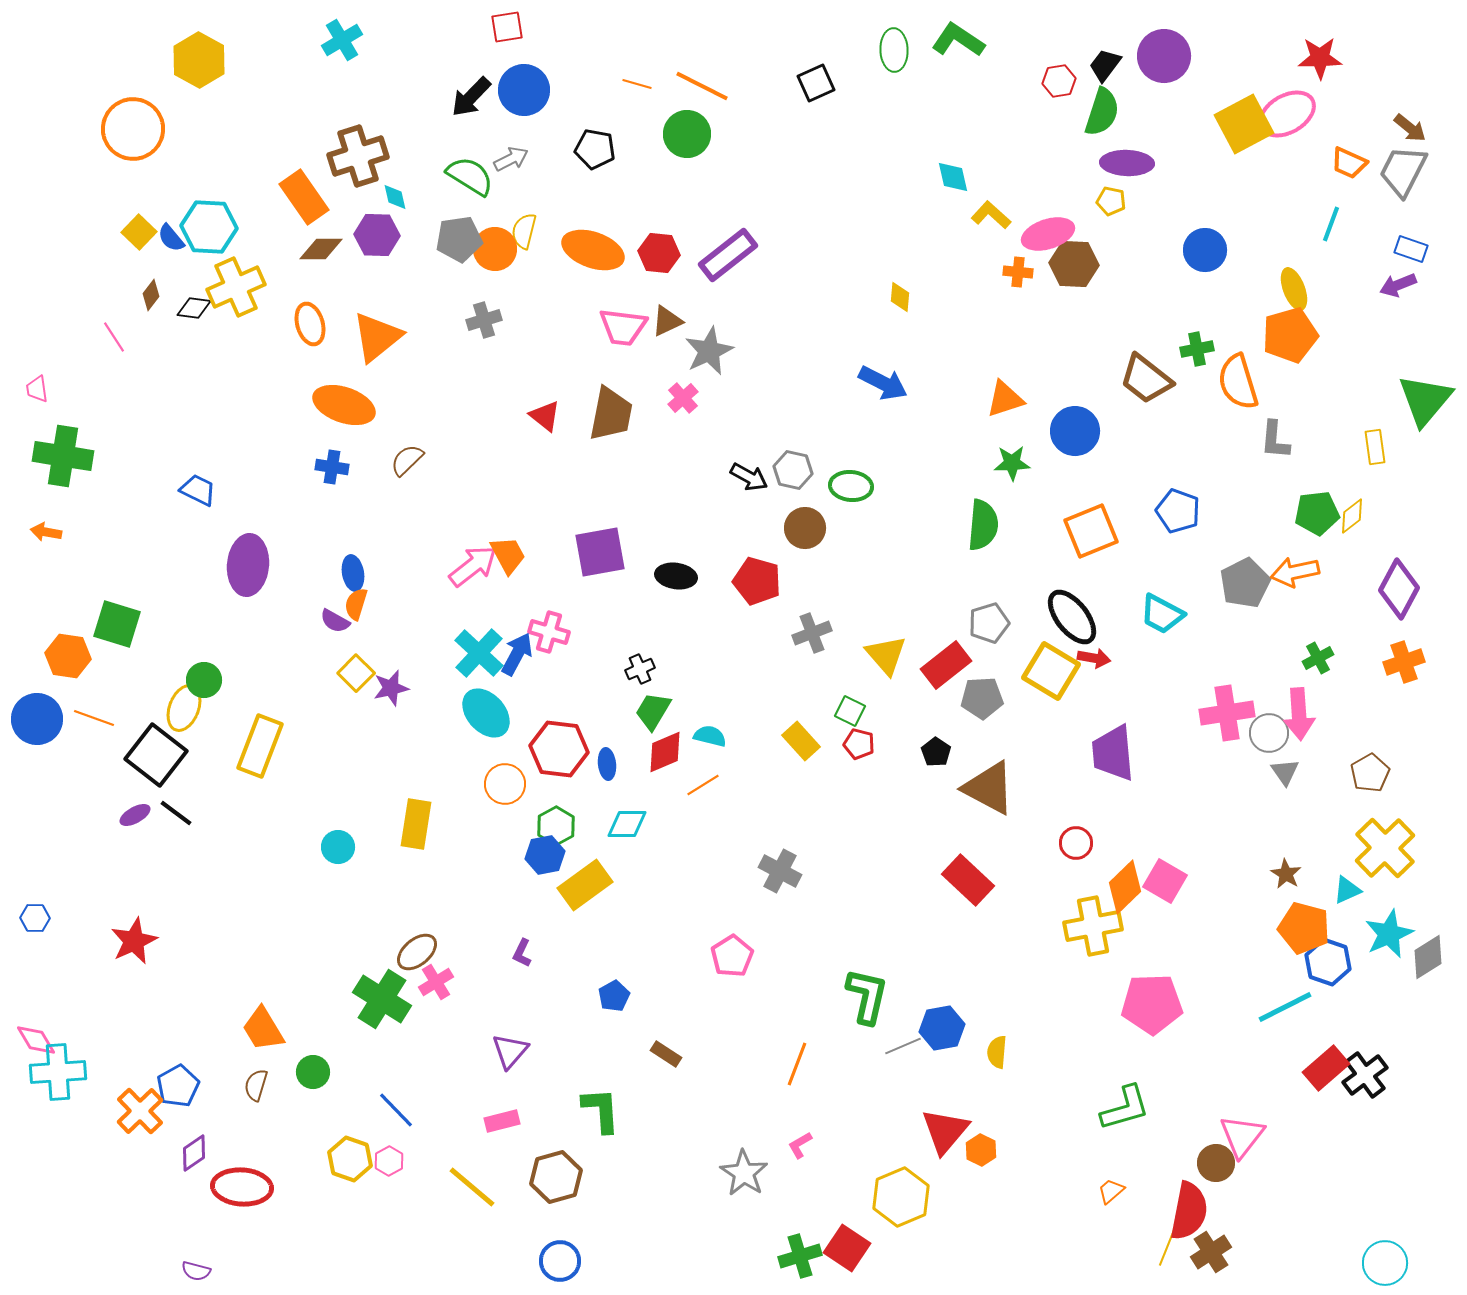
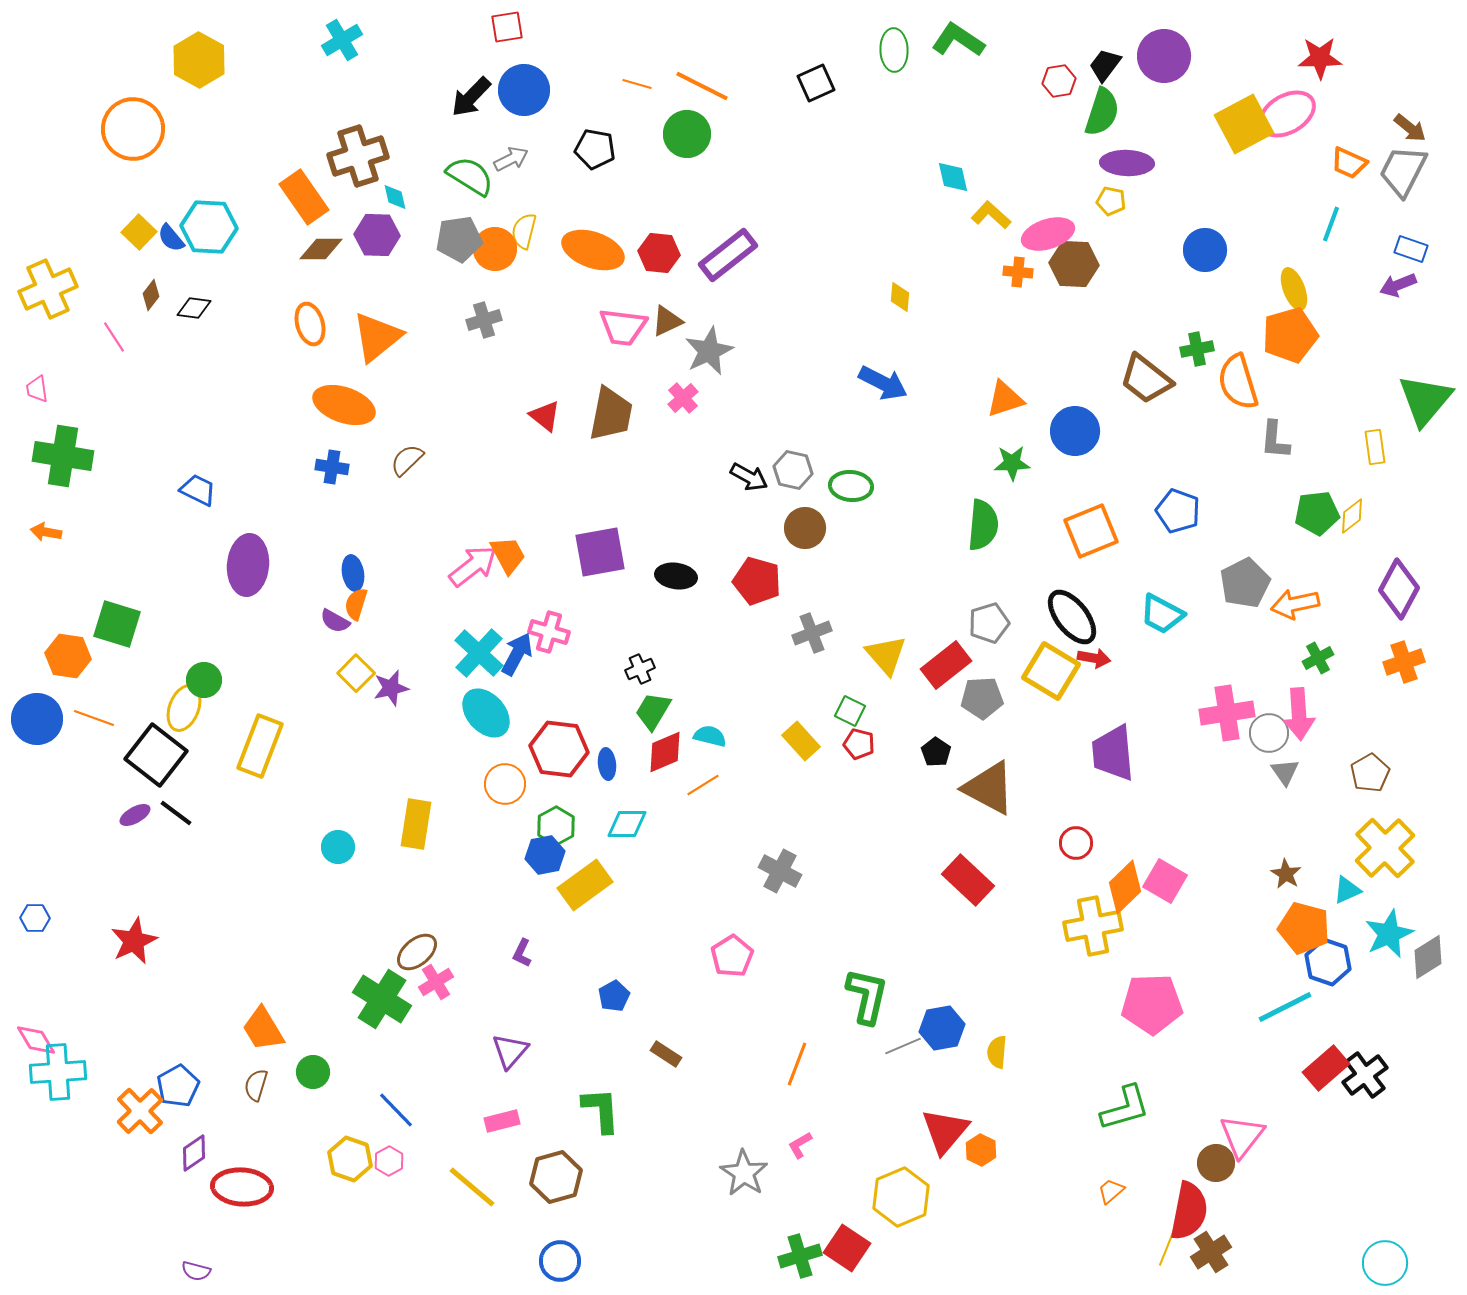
yellow cross at (236, 287): moved 188 px left, 2 px down
orange arrow at (1295, 572): moved 32 px down
